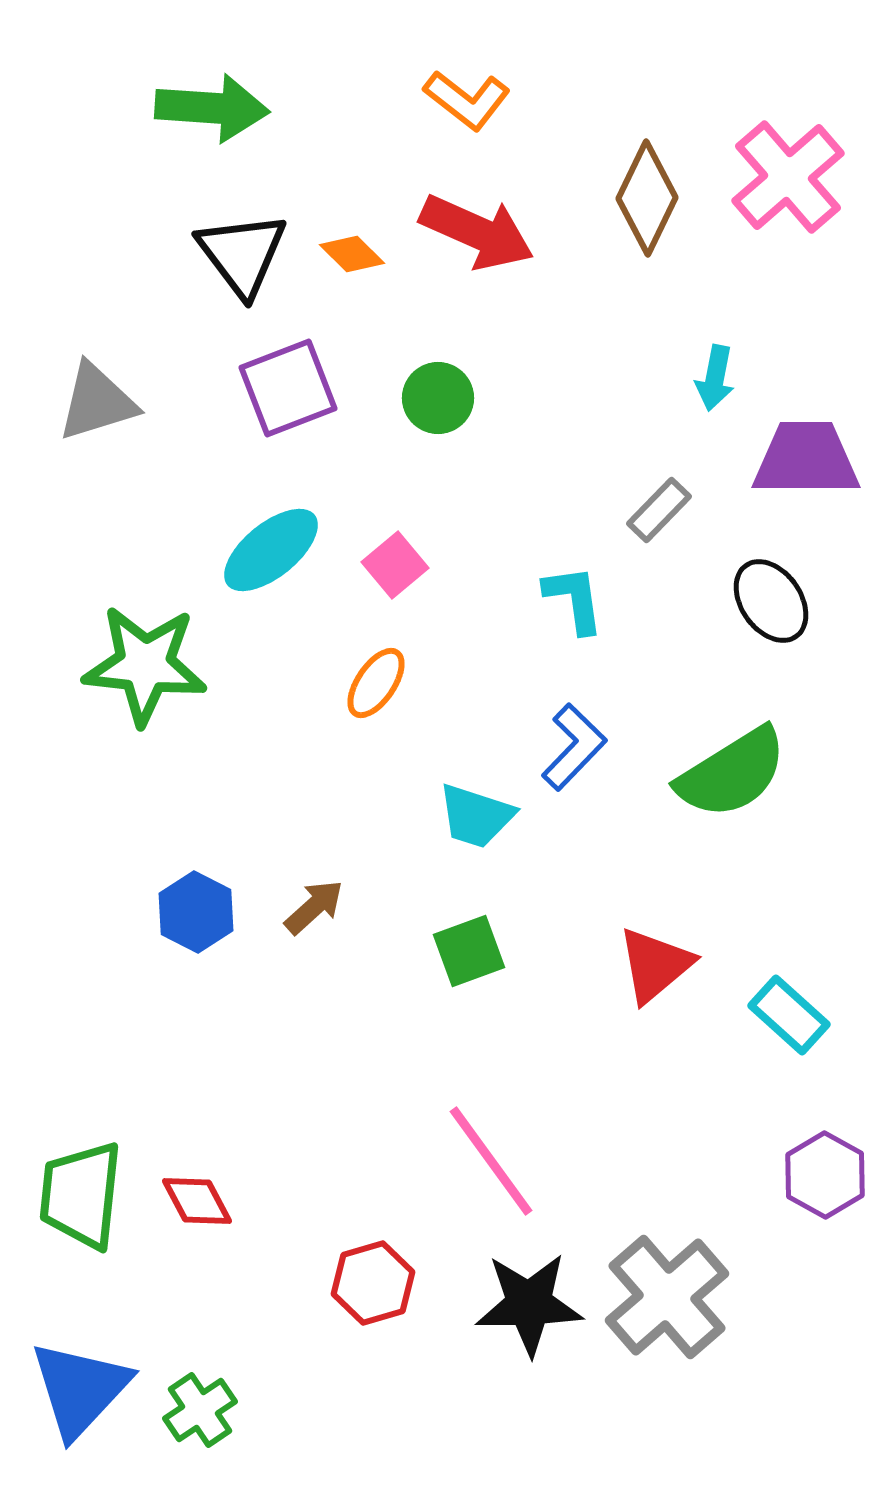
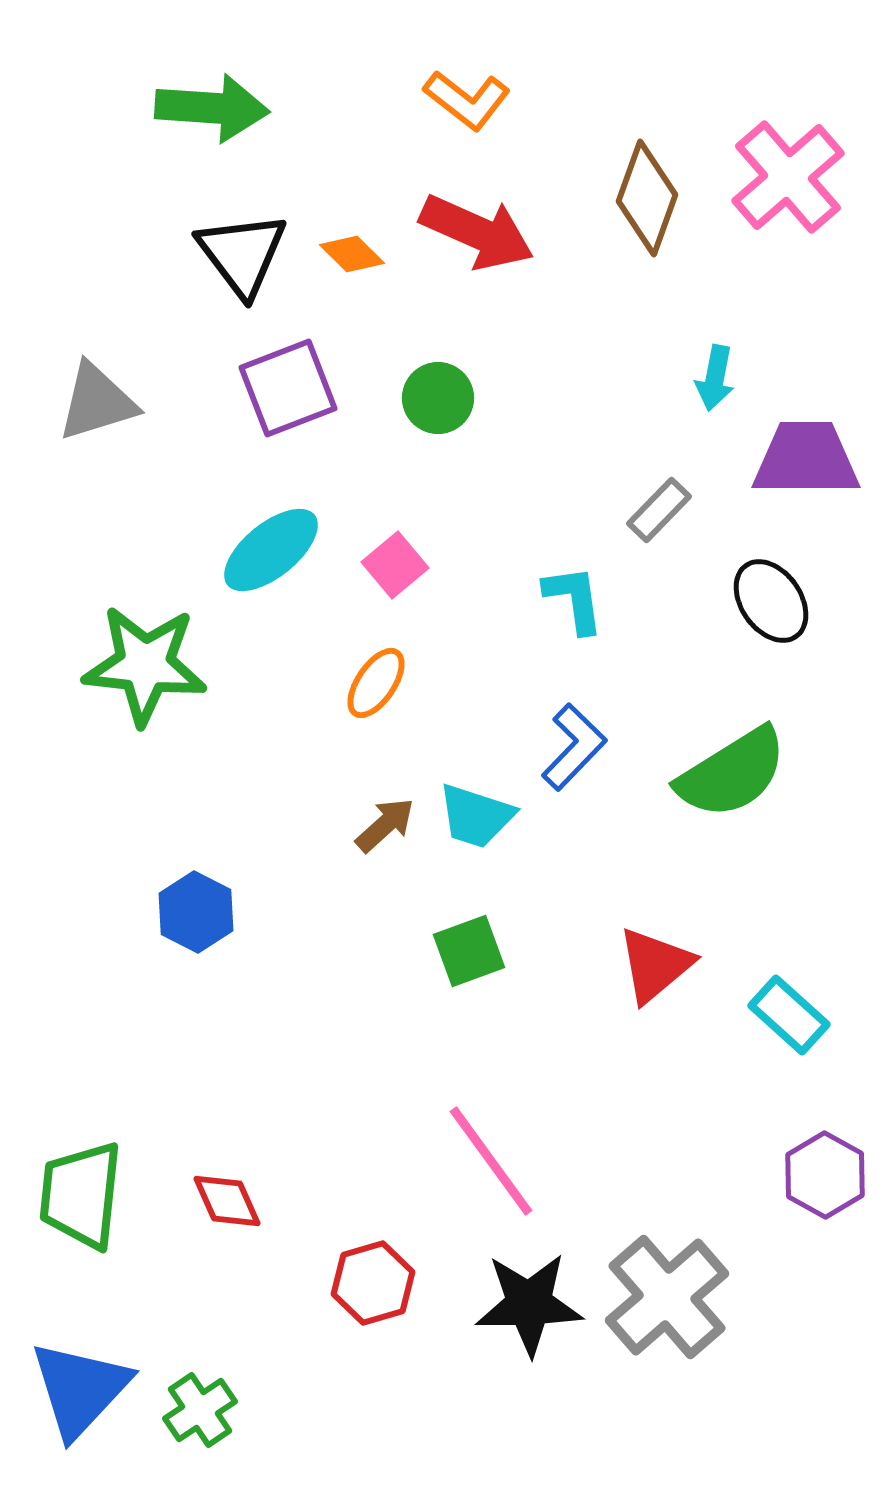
brown diamond: rotated 6 degrees counterclockwise
brown arrow: moved 71 px right, 82 px up
red diamond: moved 30 px right; rotated 4 degrees clockwise
